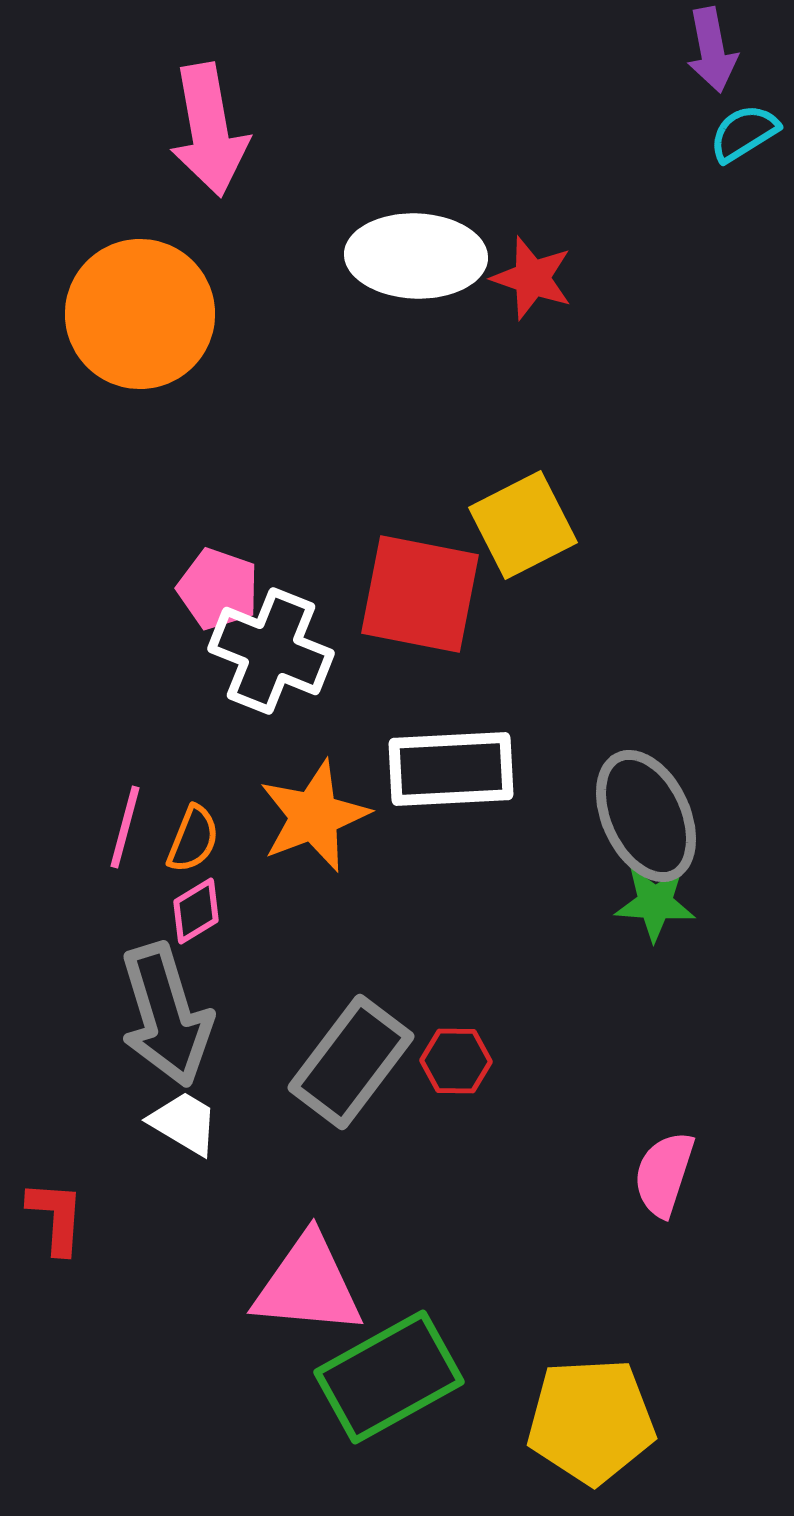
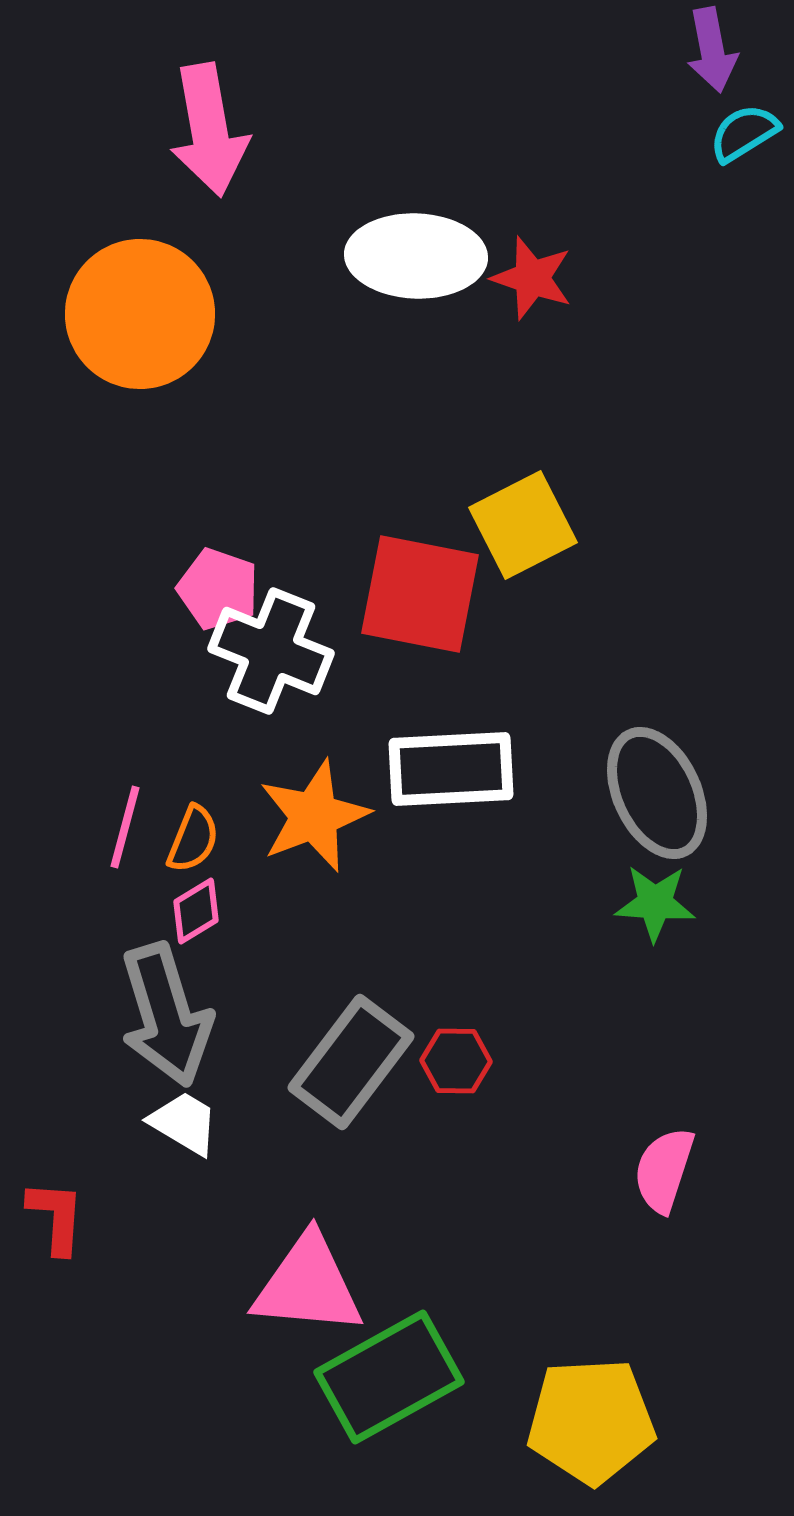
gray ellipse: moved 11 px right, 23 px up
pink semicircle: moved 4 px up
